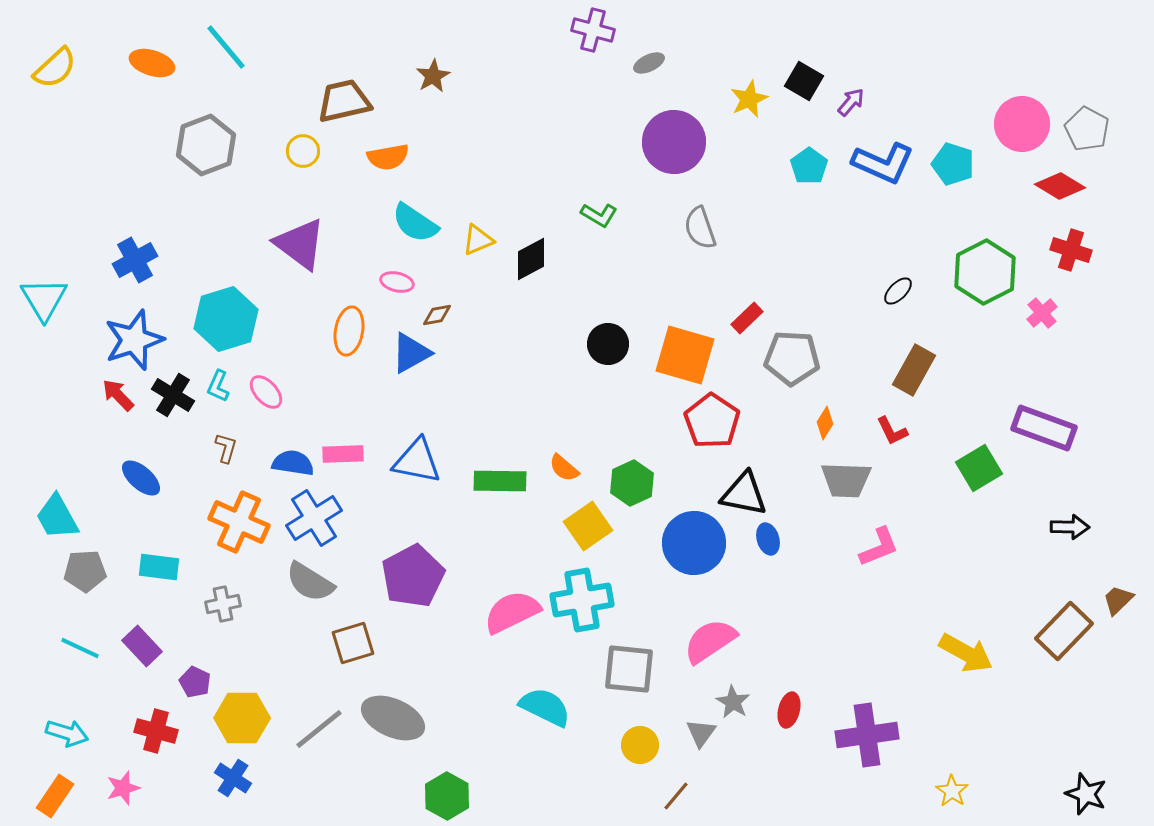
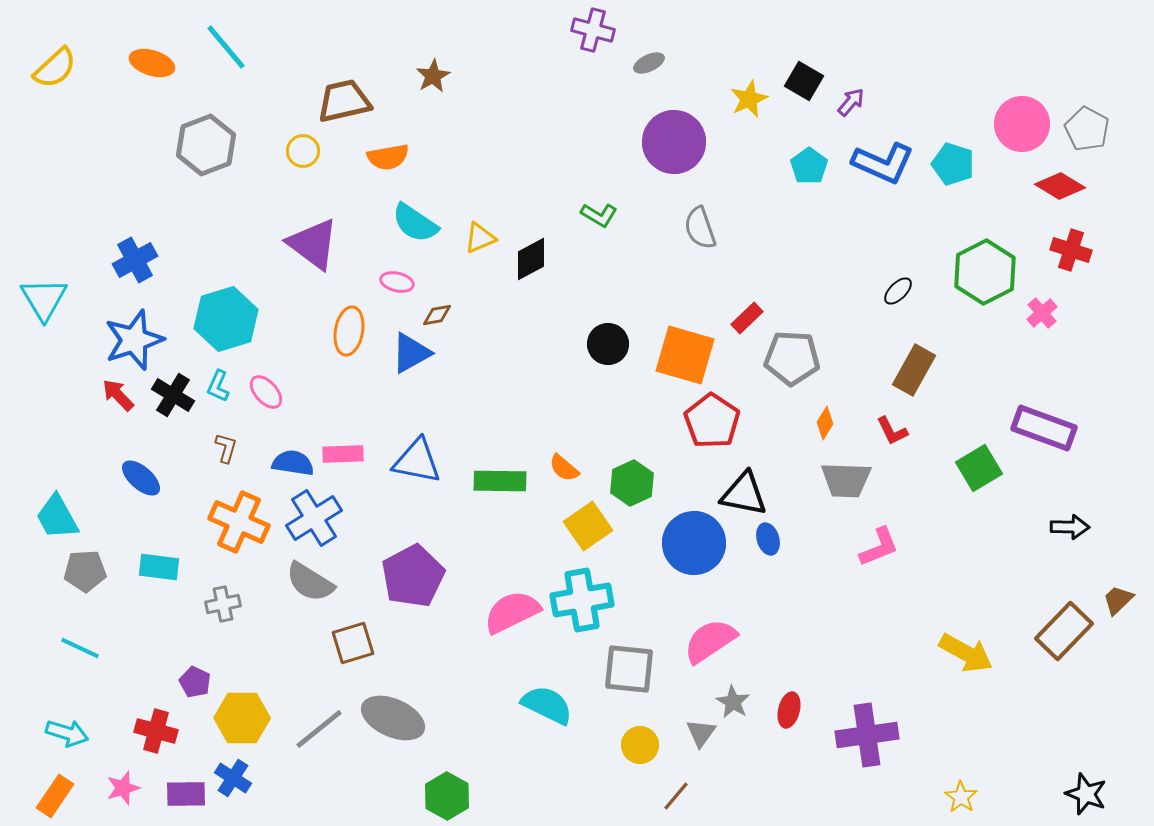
yellow triangle at (478, 240): moved 2 px right, 2 px up
purple triangle at (300, 244): moved 13 px right
purple rectangle at (142, 646): moved 44 px right, 148 px down; rotated 48 degrees counterclockwise
cyan semicircle at (545, 707): moved 2 px right, 2 px up
yellow star at (952, 791): moved 9 px right, 6 px down
